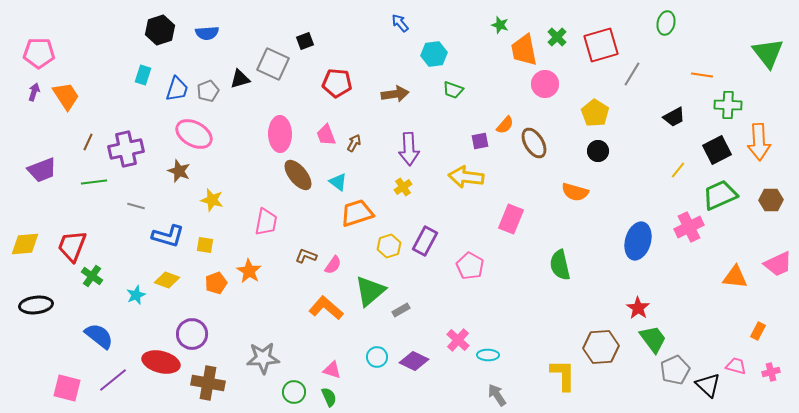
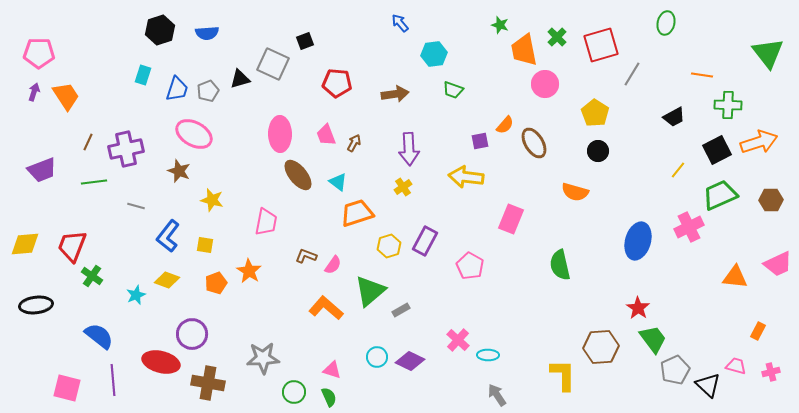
orange arrow at (759, 142): rotated 105 degrees counterclockwise
blue L-shape at (168, 236): rotated 112 degrees clockwise
purple diamond at (414, 361): moved 4 px left
purple line at (113, 380): rotated 56 degrees counterclockwise
